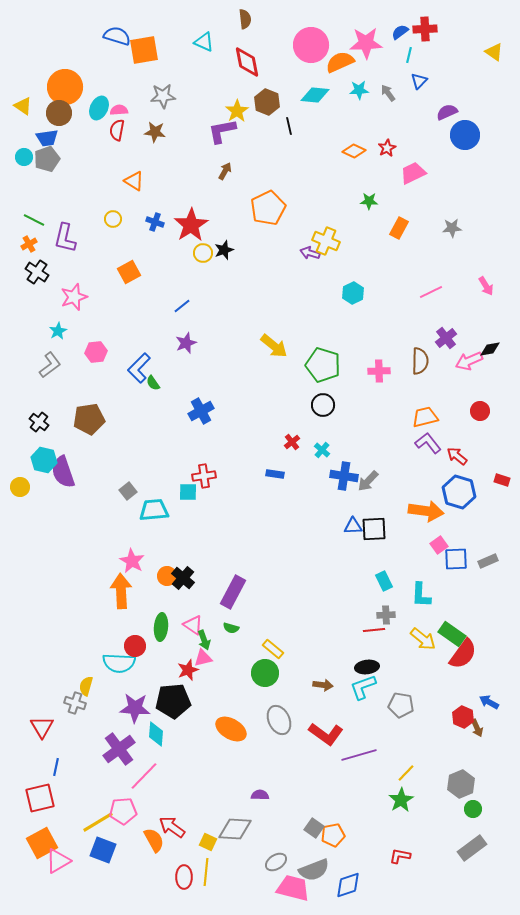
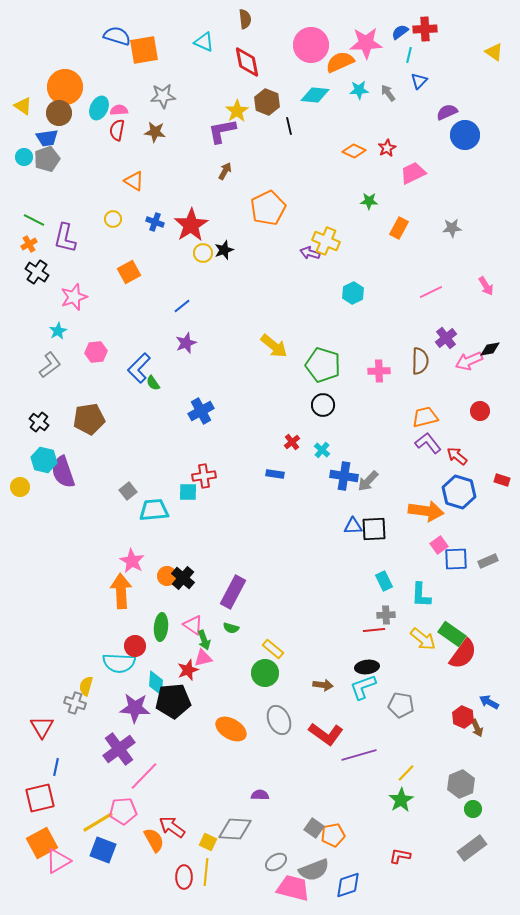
cyan diamond at (156, 734): moved 51 px up
